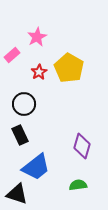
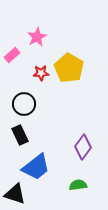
red star: moved 2 px right, 1 px down; rotated 28 degrees clockwise
purple diamond: moved 1 px right, 1 px down; rotated 20 degrees clockwise
black triangle: moved 2 px left
